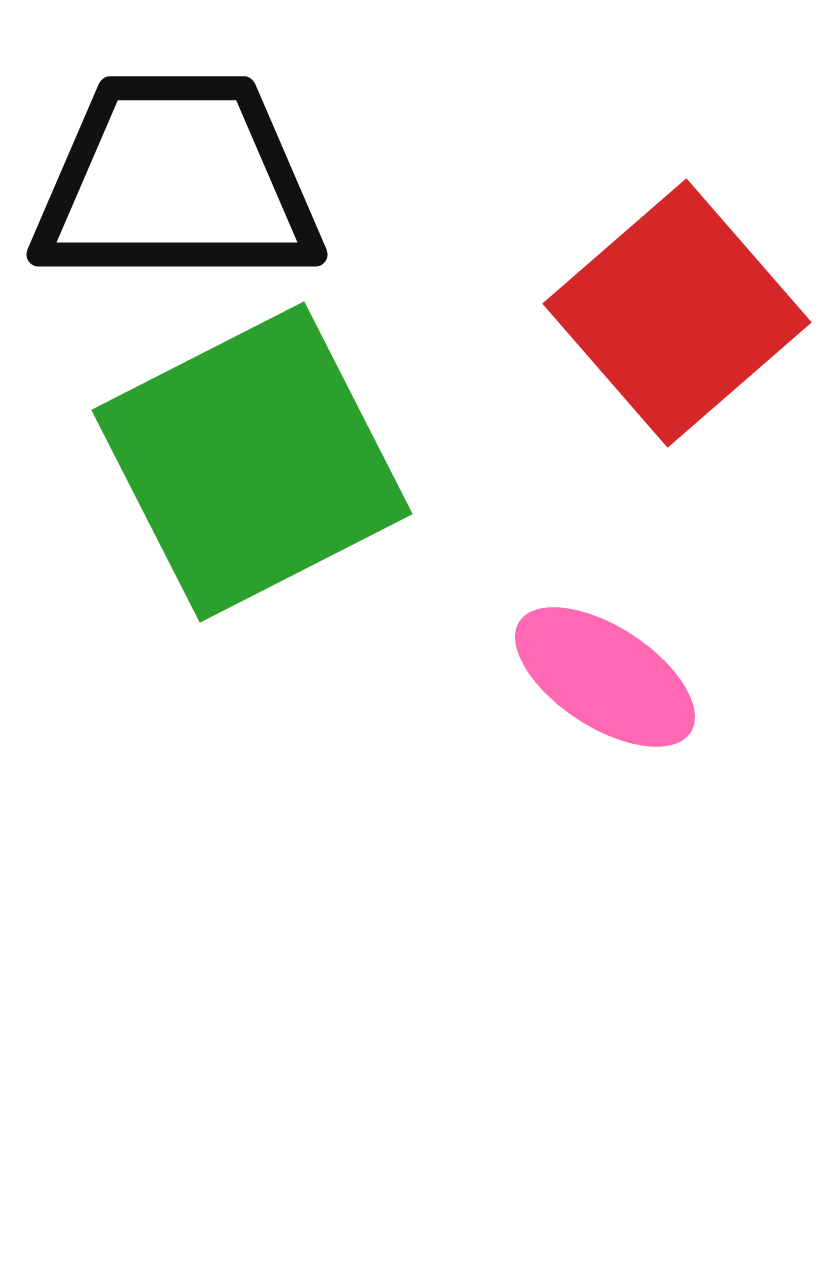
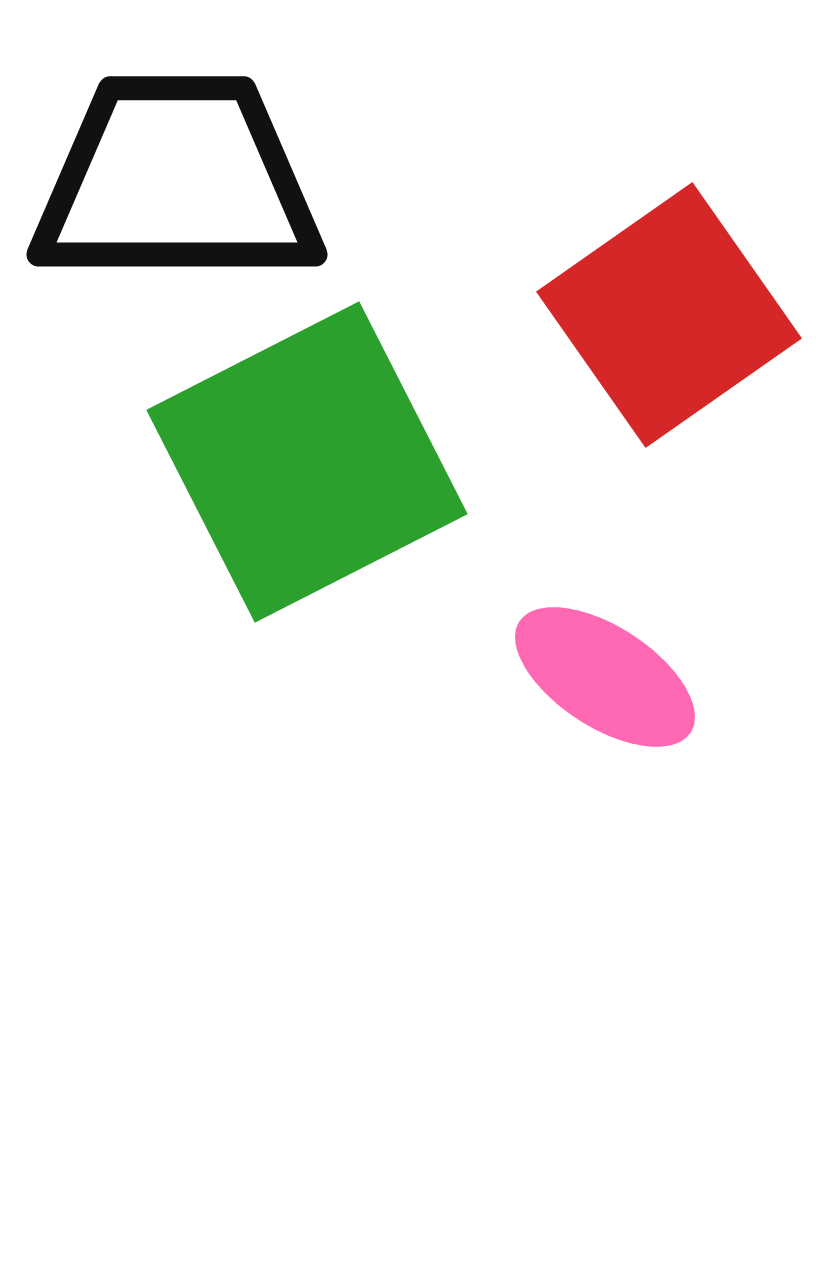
red square: moved 8 px left, 2 px down; rotated 6 degrees clockwise
green square: moved 55 px right
